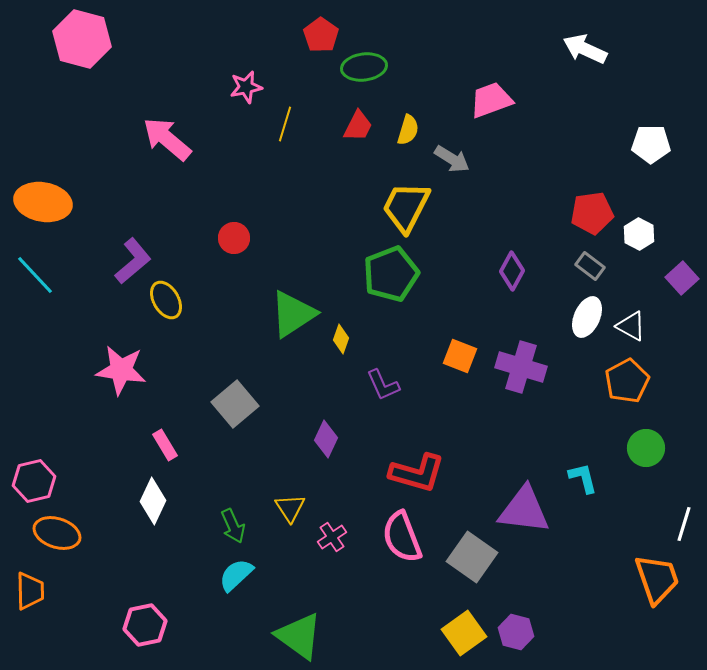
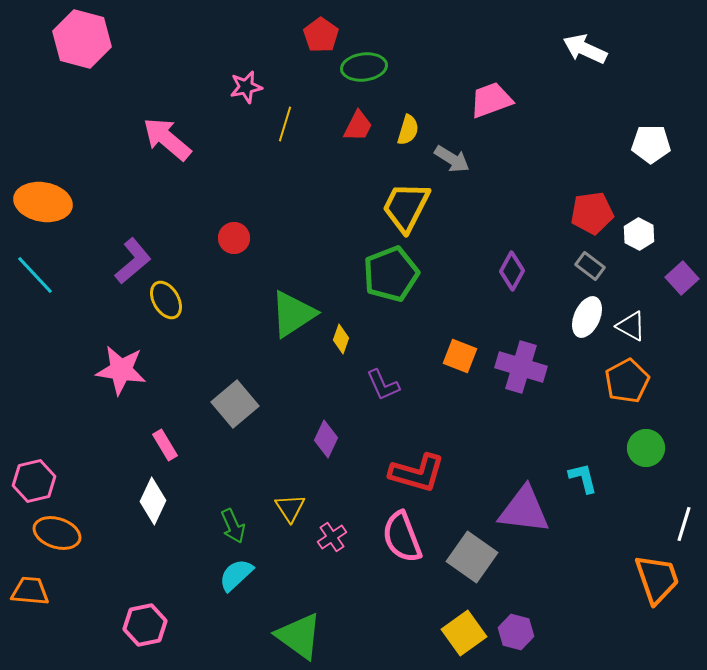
orange trapezoid at (30, 591): rotated 84 degrees counterclockwise
